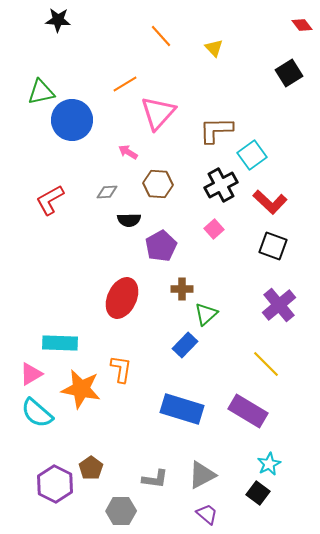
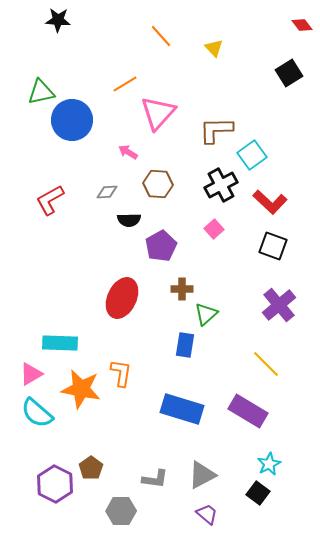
blue rectangle at (185, 345): rotated 35 degrees counterclockwise
orange L-shape at (121, 369): moved 4 px down
